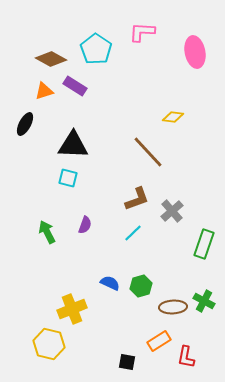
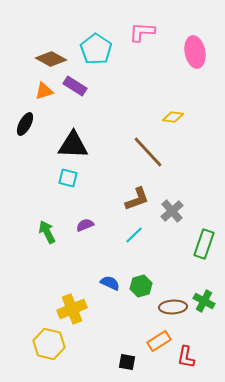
purple semicircle: rotated 132 degrees counterclockwise
cyan line: moved 1 px right, 2 px down
